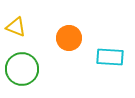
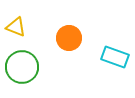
cyan rectangle: moved 5 px right; rotated 16 degrees clockwise
green circle: moved 2 px up
